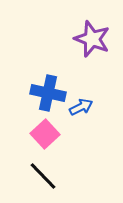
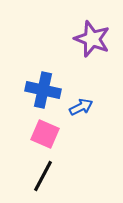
blue cross: moved 5 px left, 3 px up
pink square: rotated 24 degrees counterclockwise
black line: rotated 72 degrees clockwise
